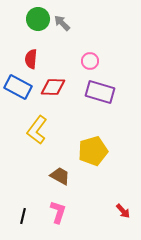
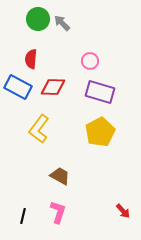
yellow L-shape: moved 2 px right, 1 px up
yellow pentagon: moved 7 px right, 19 px up; rotated 12 degrees counterclockwise
